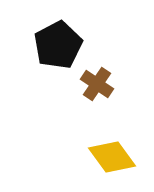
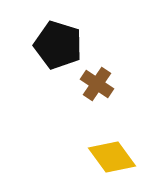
black pentagon: rotated 27 degrees counterclockwise
